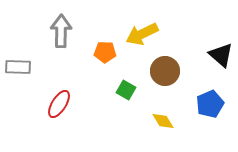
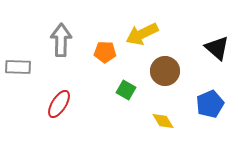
gray arrow: moved 9 px down
black triangle: moved 4 px left, 7 px up
